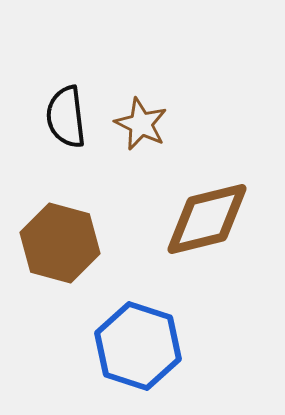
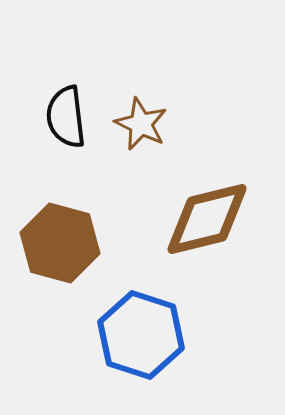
blue hexagon: moved 3 px right, 11 px up
